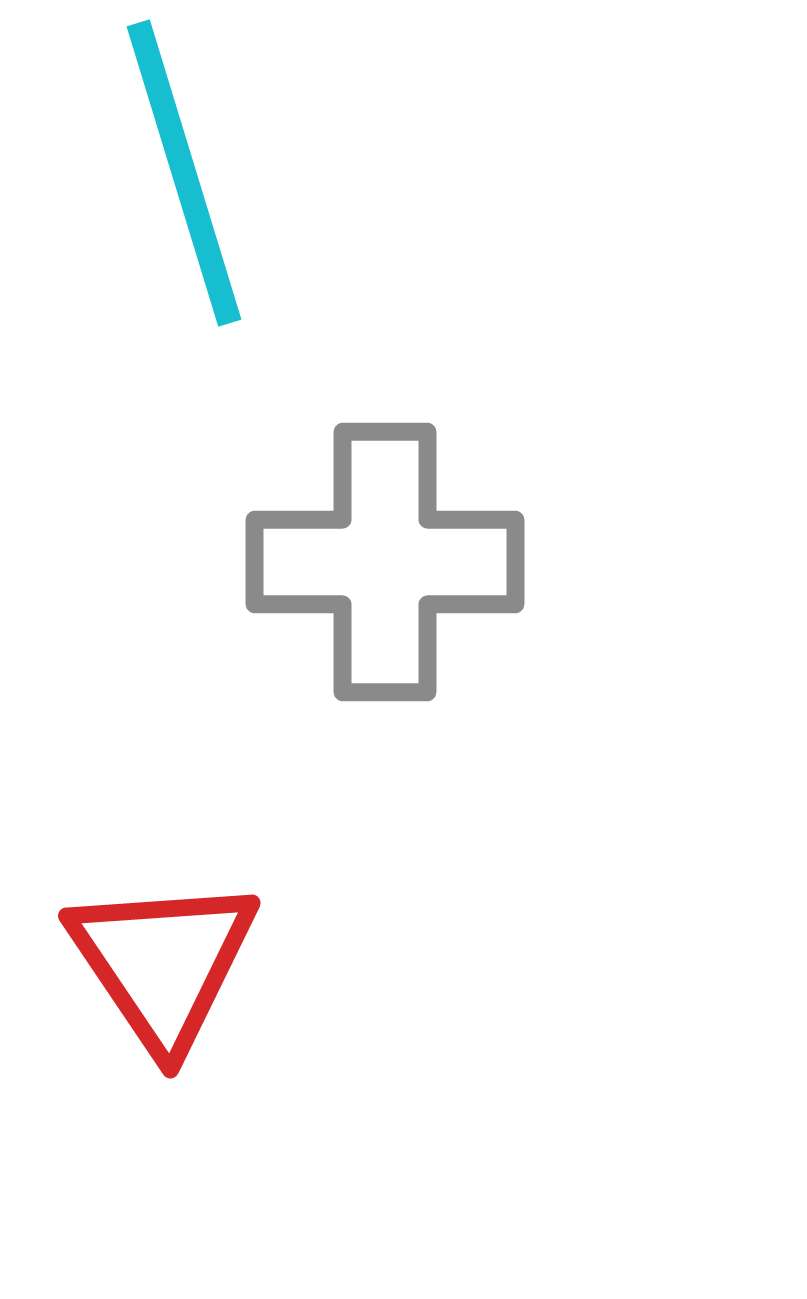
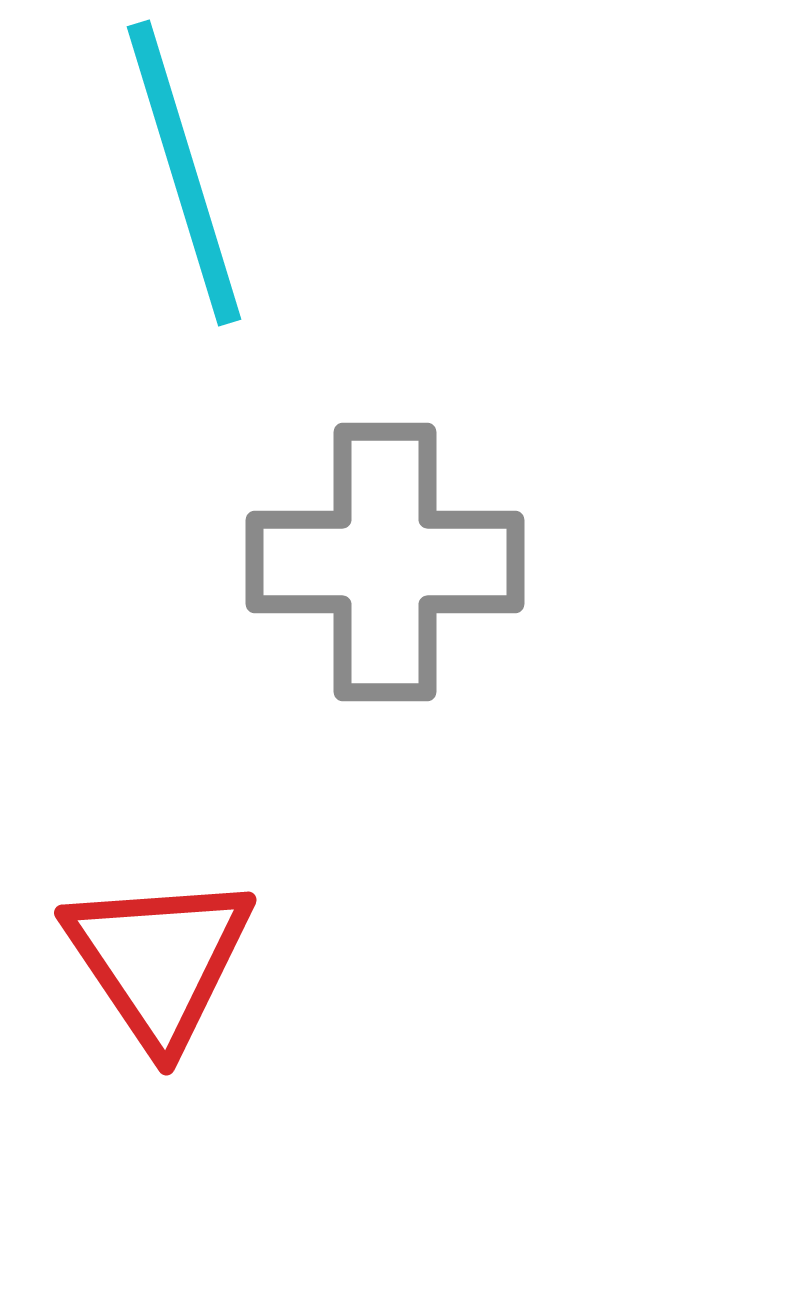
red triangle: moved 4 px left, 3 px up
